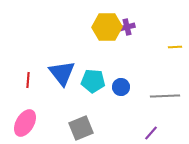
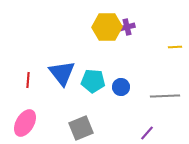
purple line: moved 4 px left
